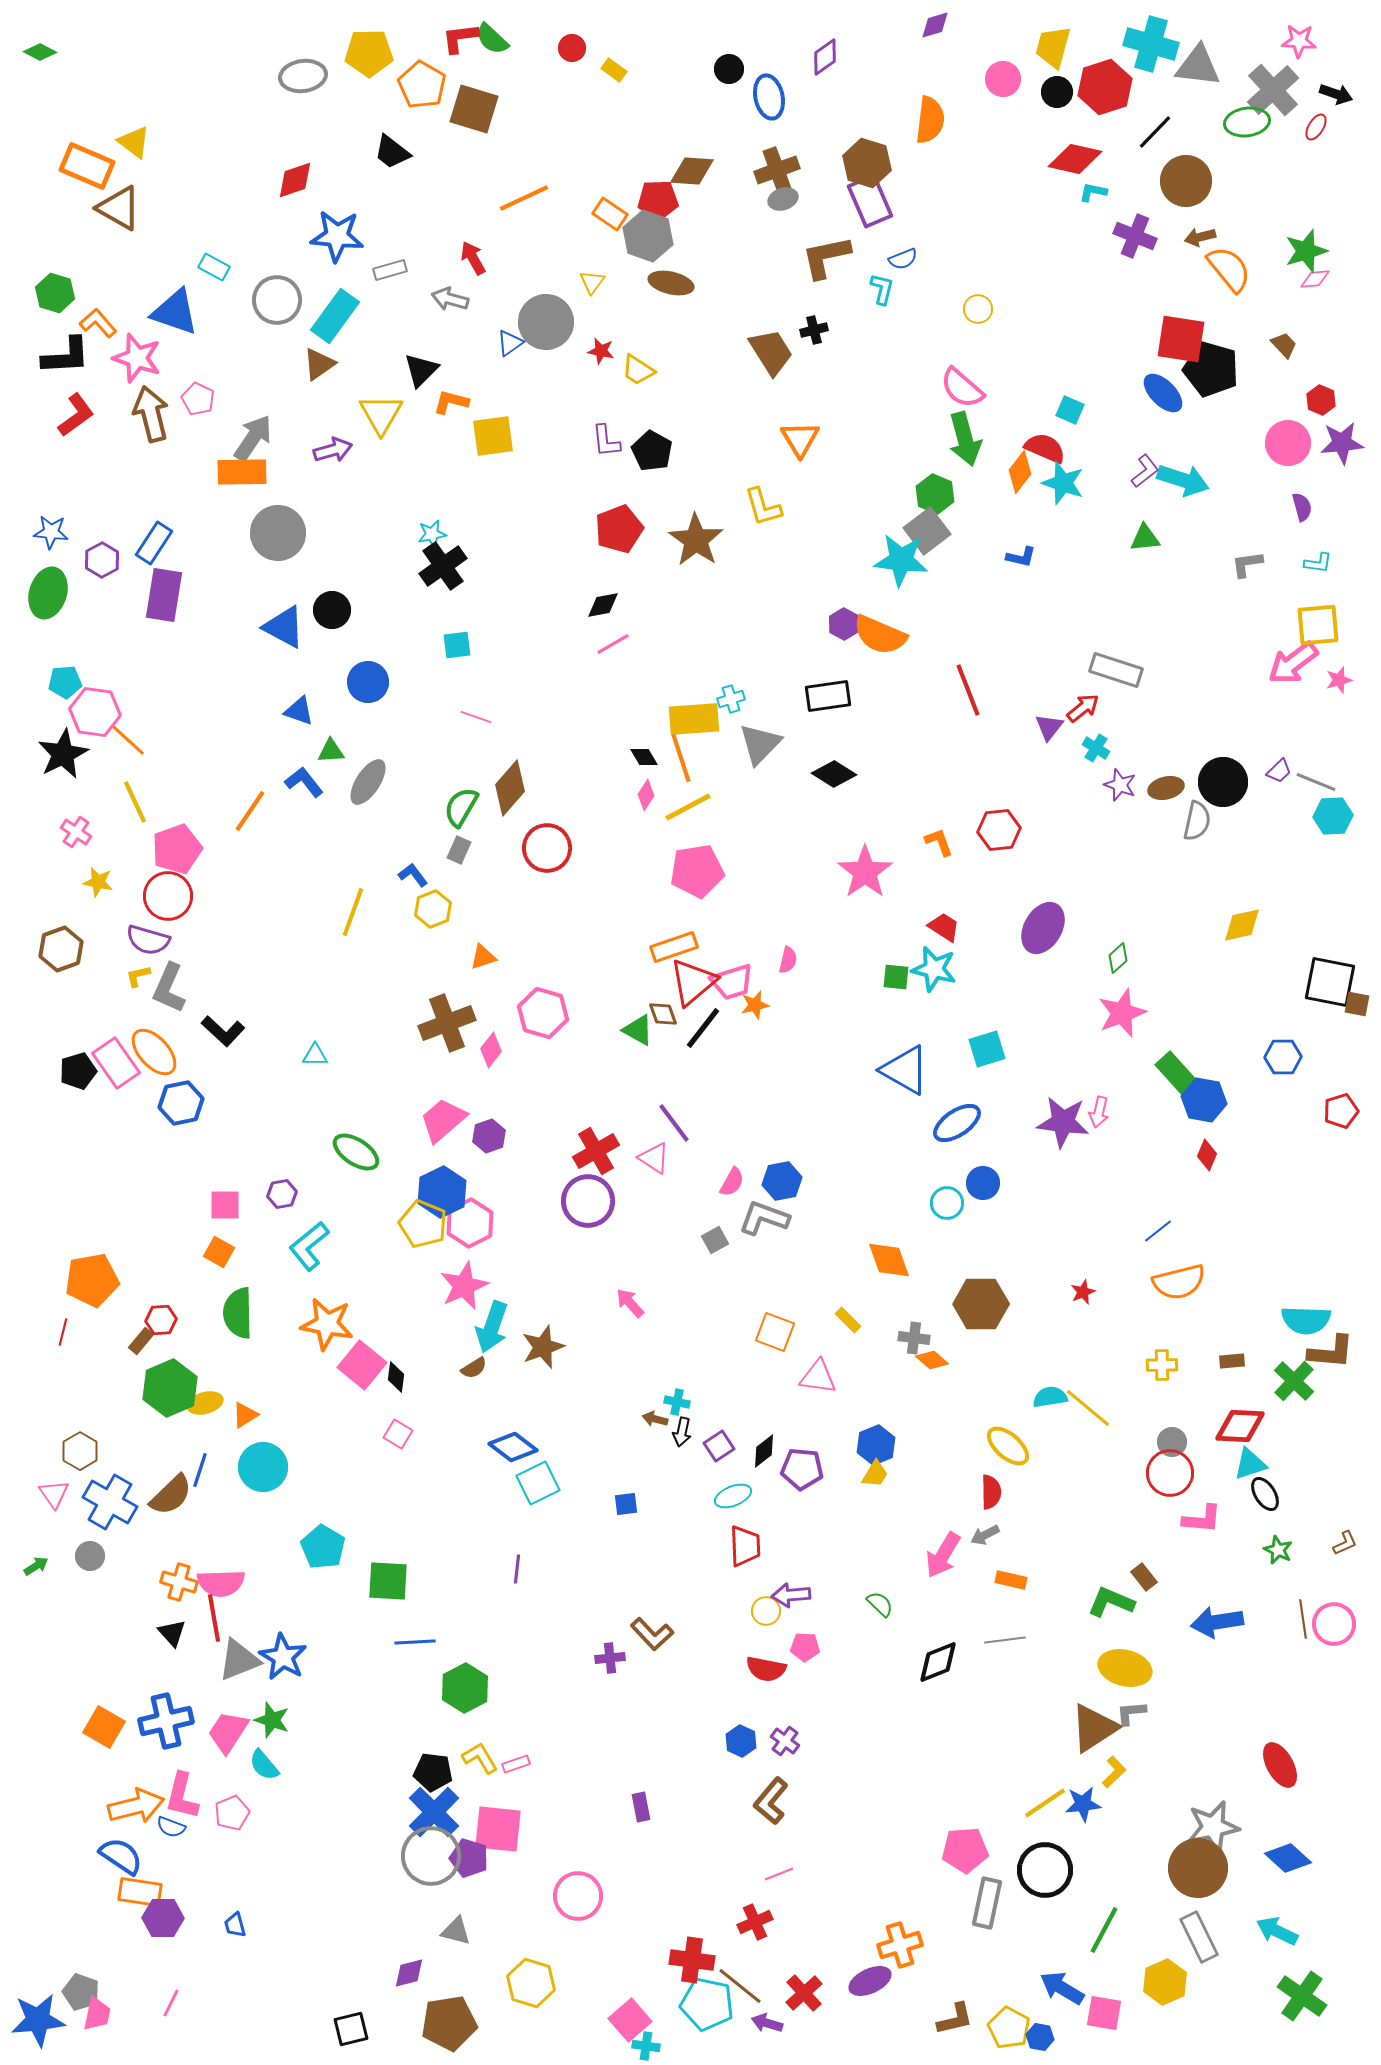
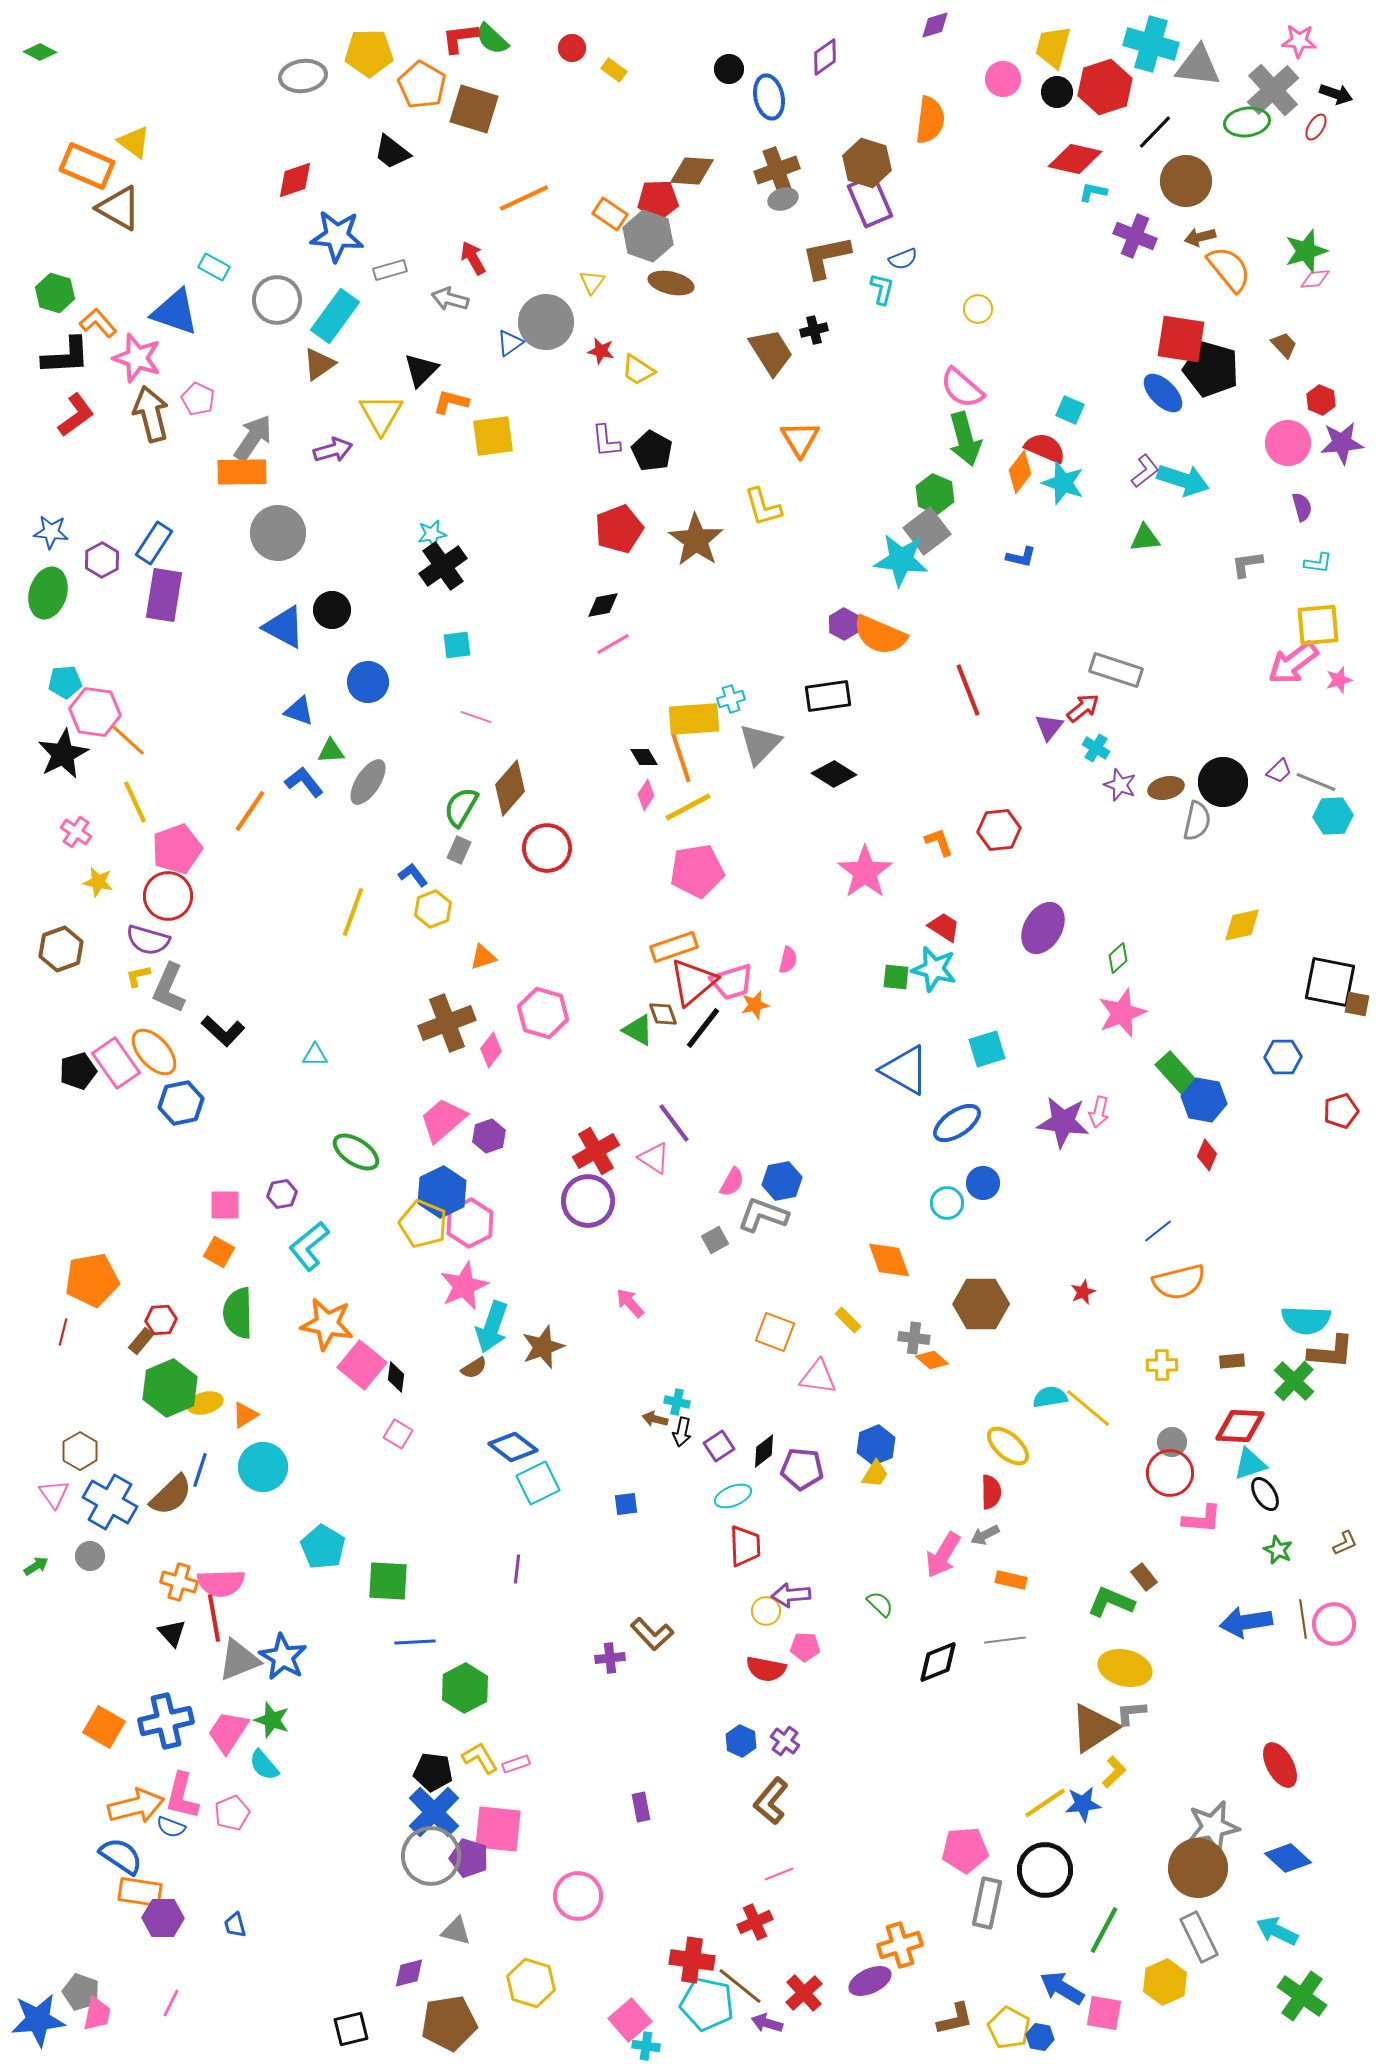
gray L-shape at (764, 1218): moved 1 px left, 3 px up
blue arrow at (1217, 1622): moved 29 px right
